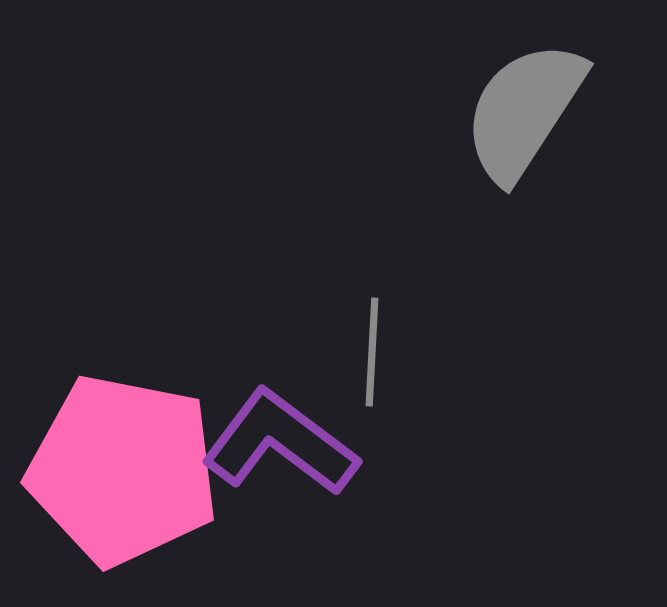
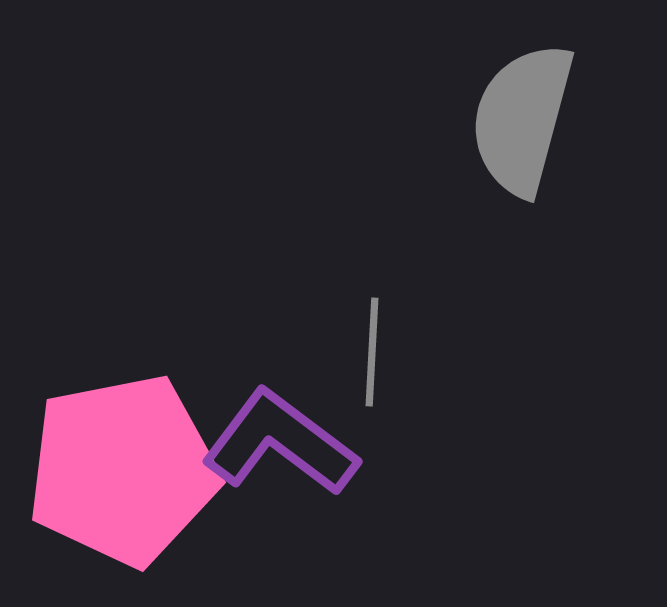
gray semicircle: moved 2 px left, 8 px down; rotated 18 degrees counterclockwise
pink pentagon: rotated 22 degrees counterclockwise
